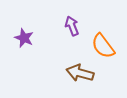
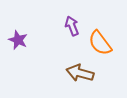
purple star: moved 6 px left, 2 px down
orange semicircle: moved 3 px left, 3 px up
